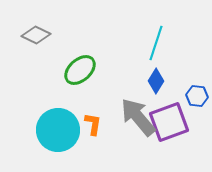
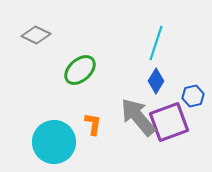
blue hexagon: moved 4 px left; rotated 20 degrees counterclockwise
cyan circle: moved 4 px left, 12 px down
